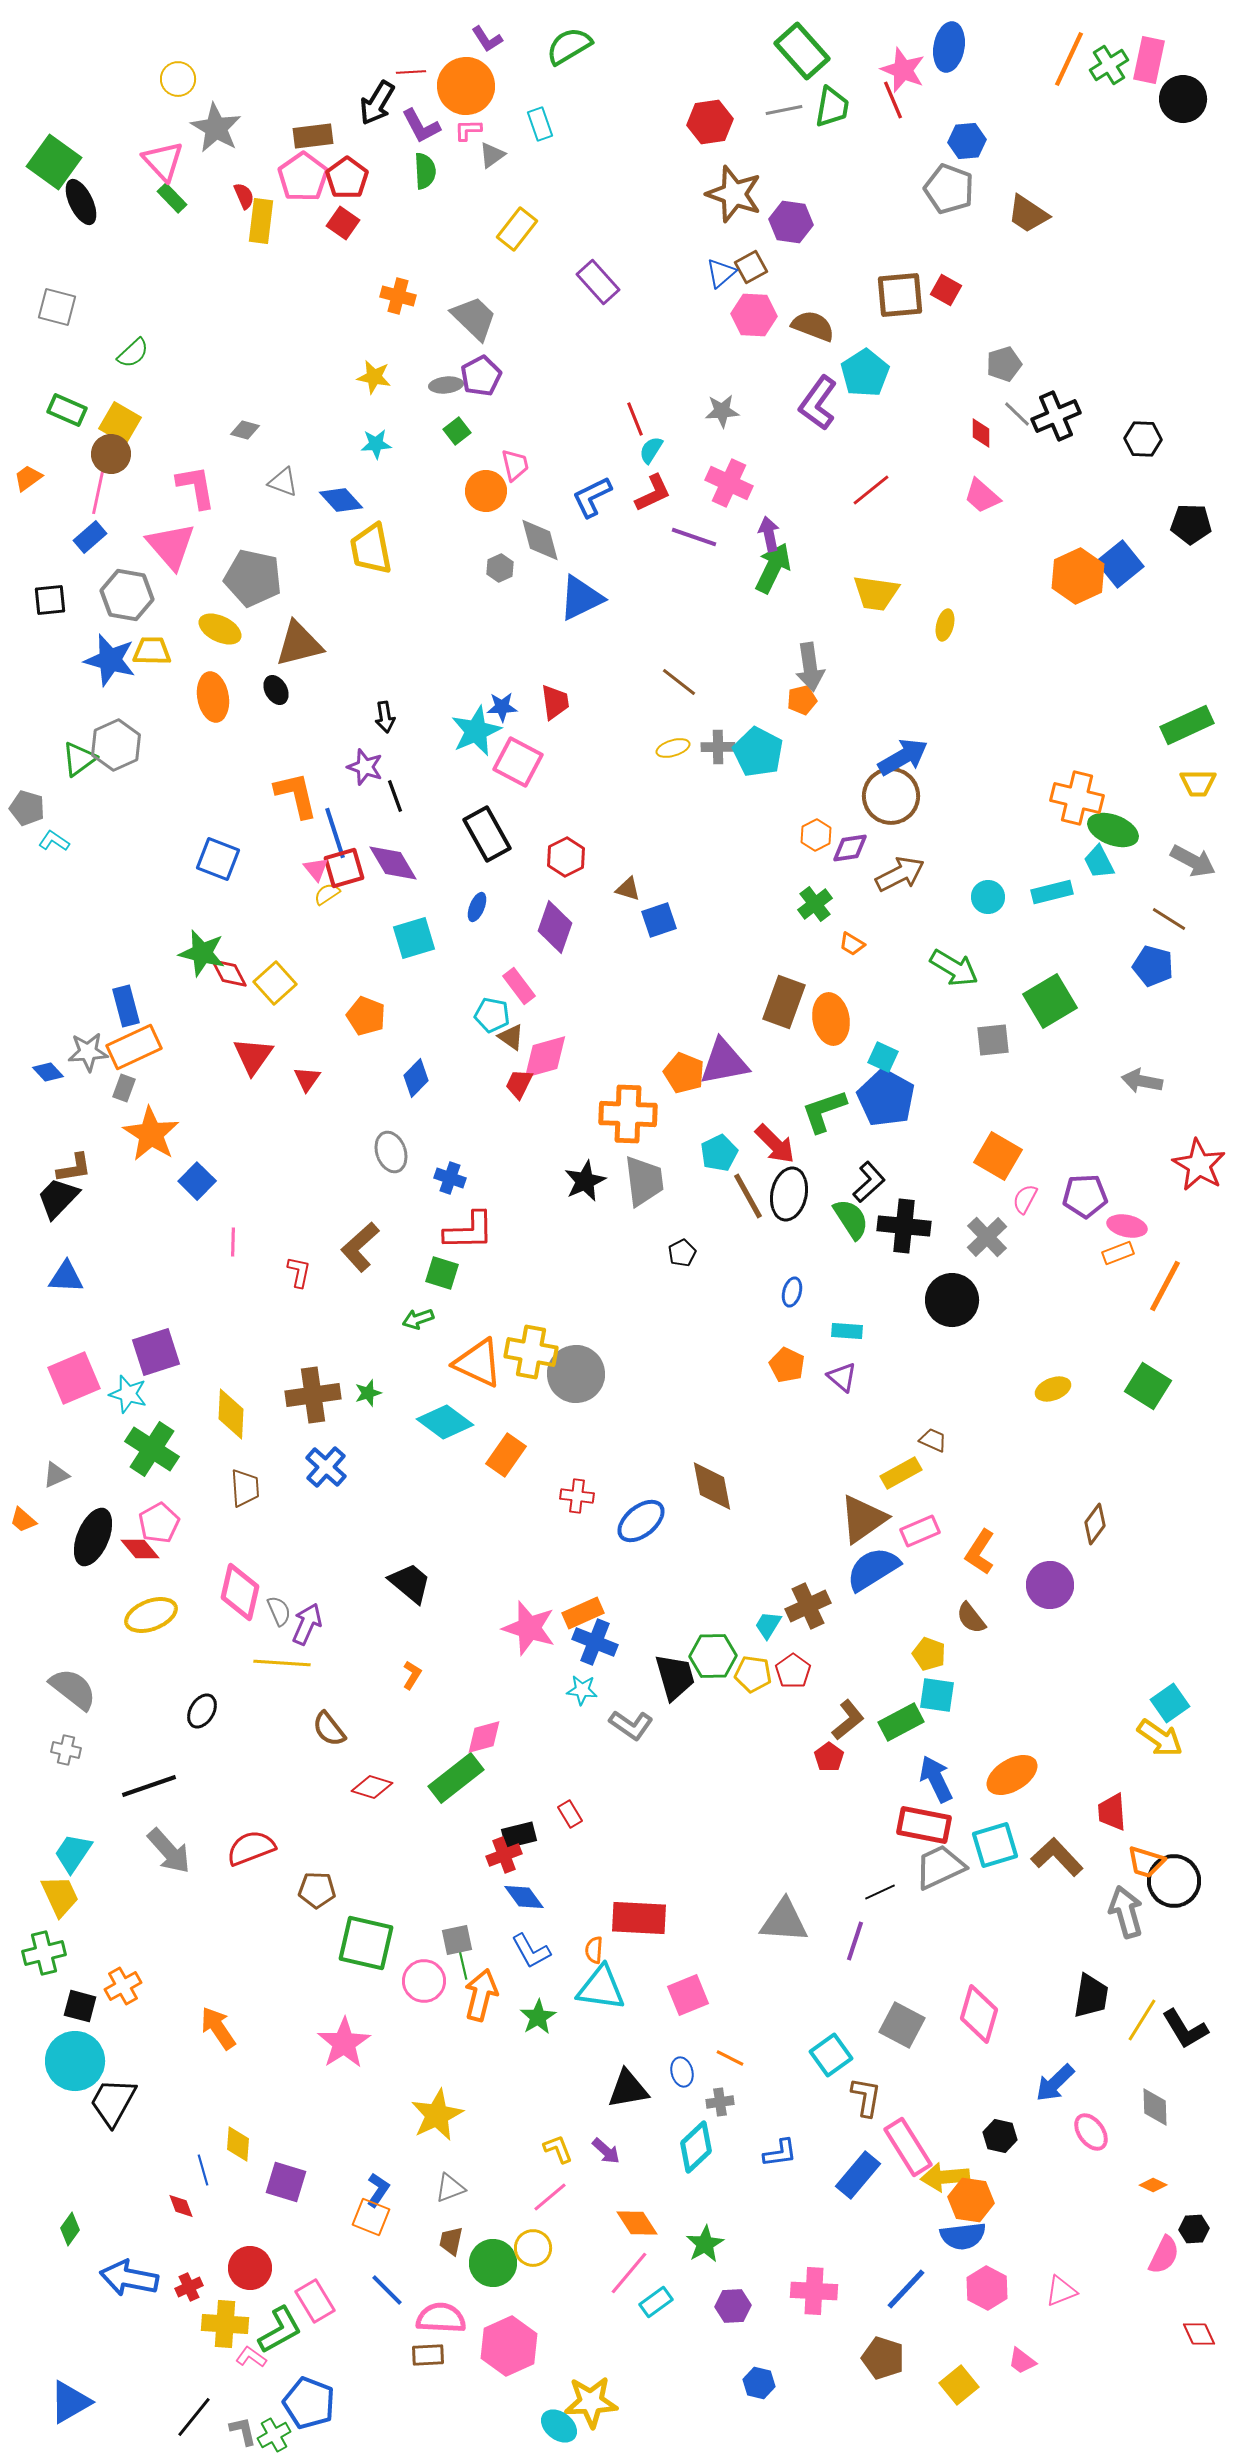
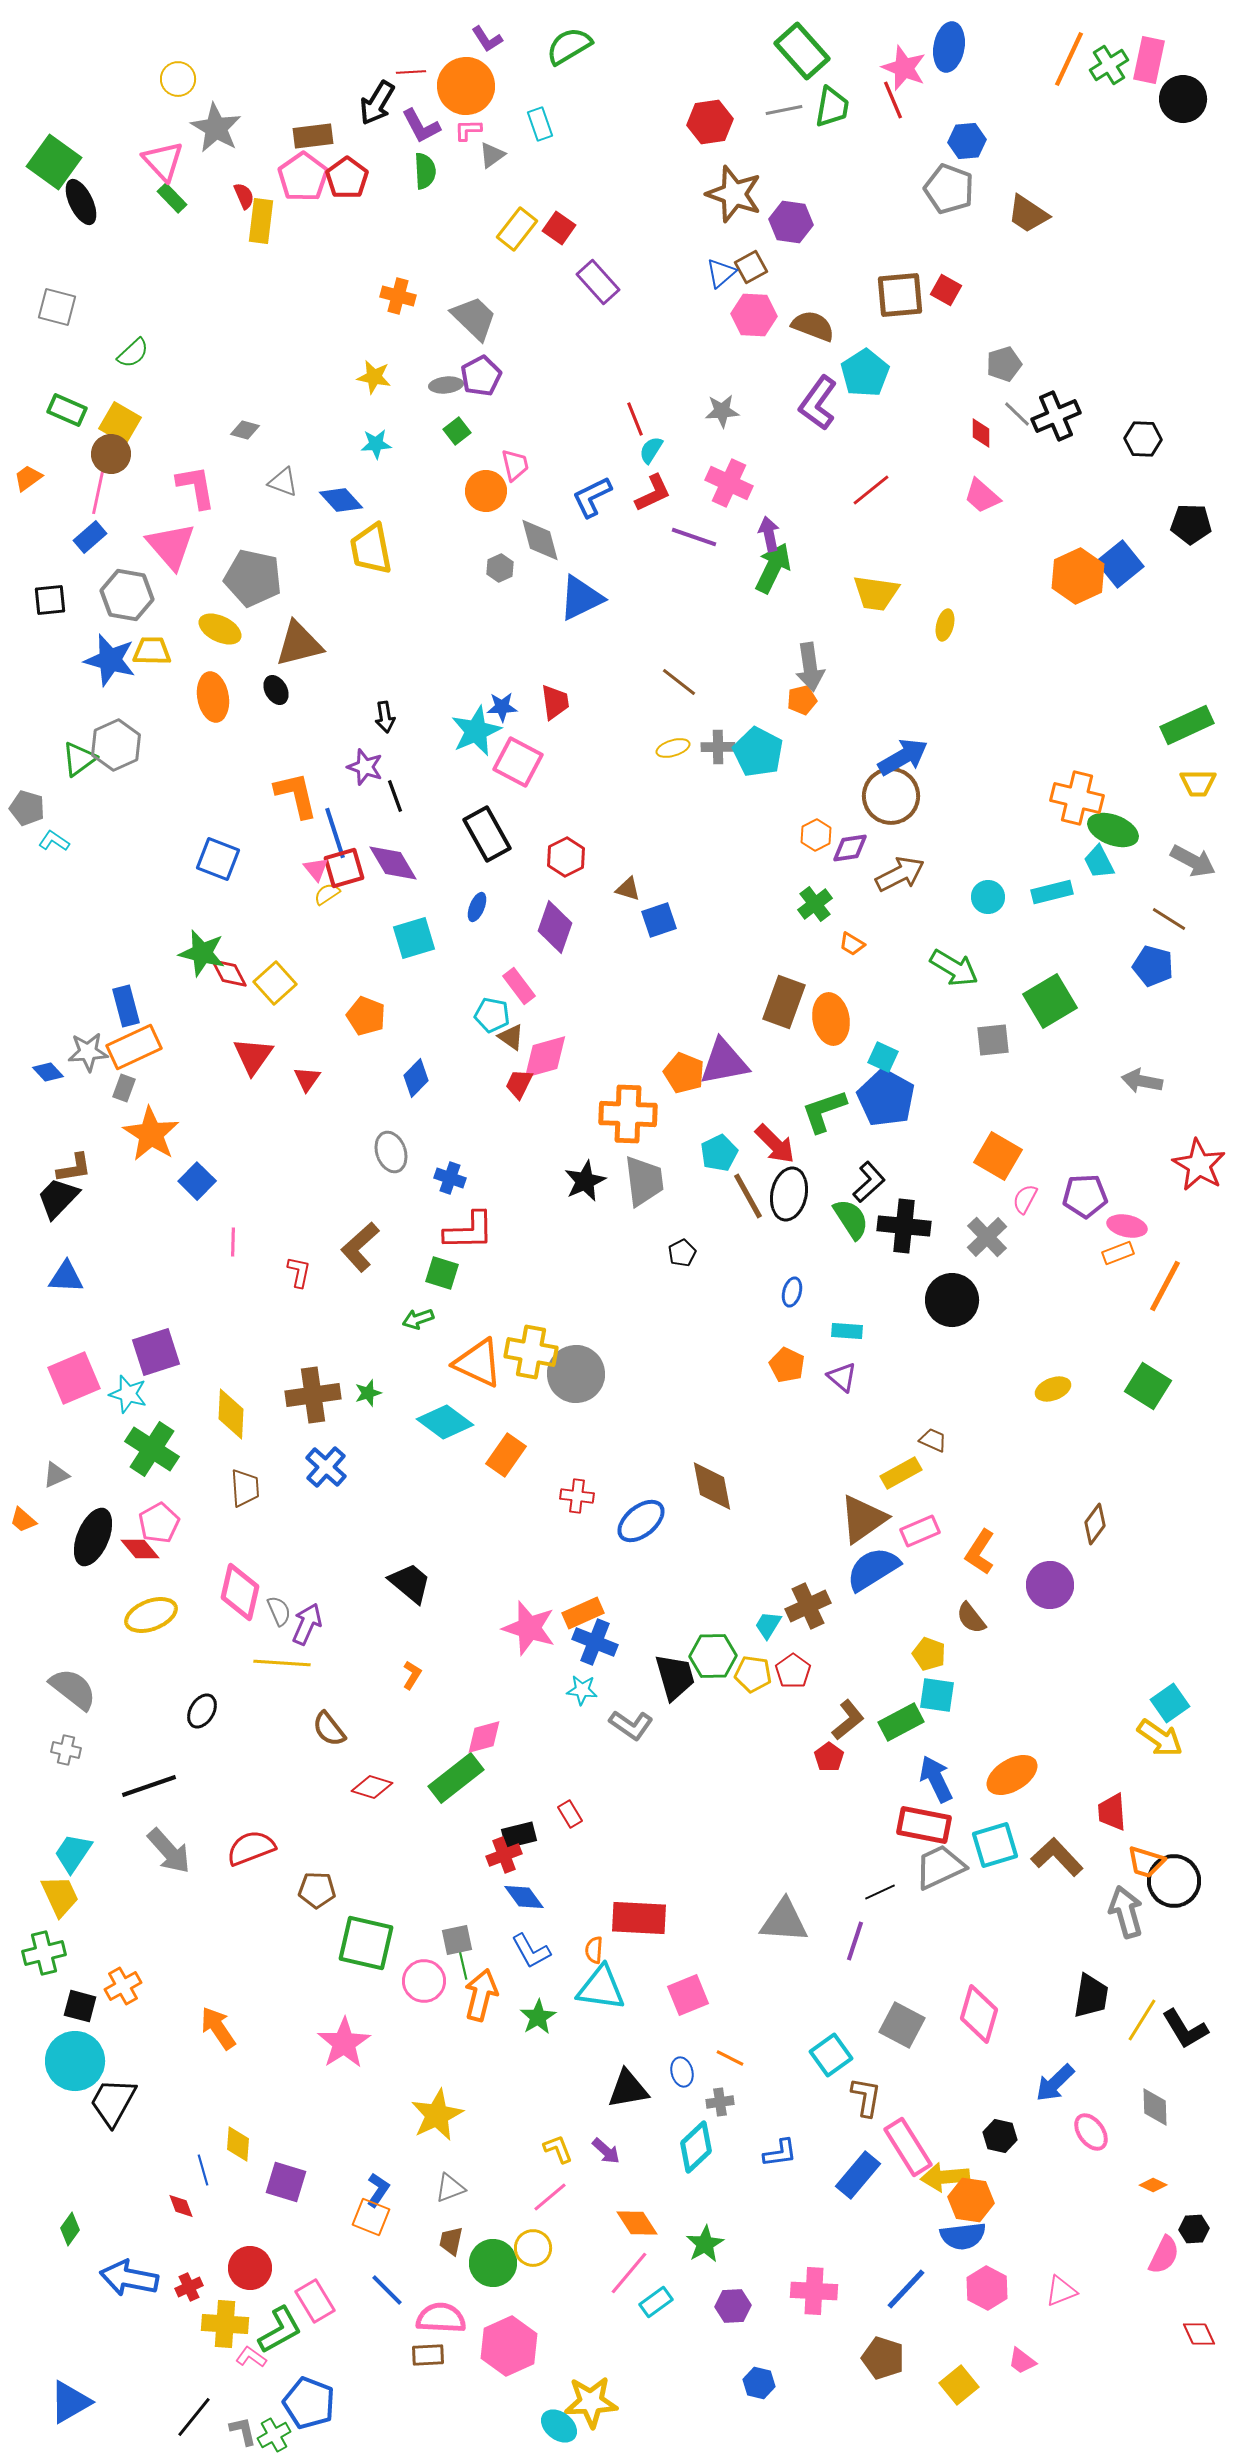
pink star at (903, 70): moved 1 px right, 2 px up
red square at (343, 223): moved 216 px right, 5 px down
